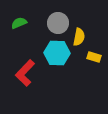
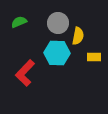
green semicircle: moved 1 px up
yellow semicircle: moved 1 px left, 1 px up
yellow rectangle: rotated 16 degrees counterclockwise
